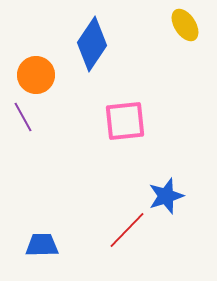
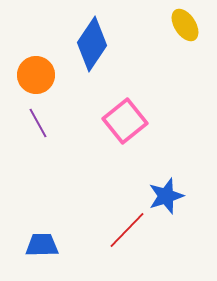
purple line: moved 15 px right, 6 px down
pink square: rotated 33 degrees counterclockwise
